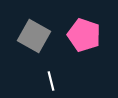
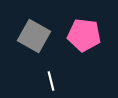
pink pentagon: rotated 12 degrees counterclockwise
